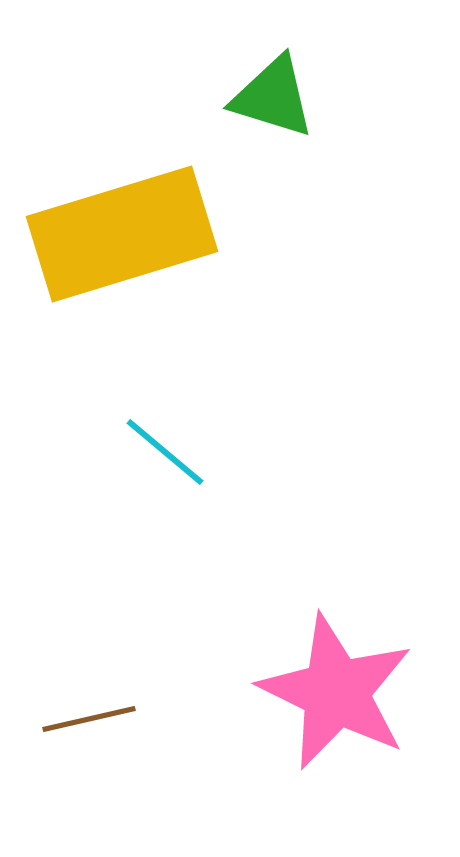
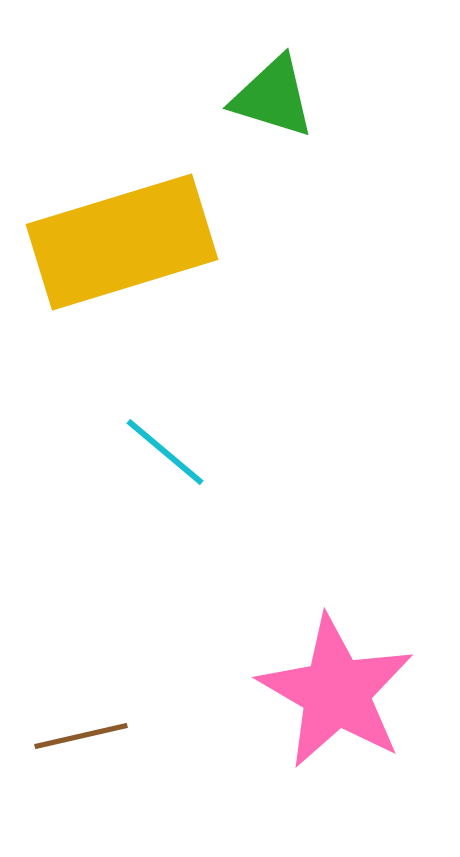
yellow rectangle: moved 8 px down
pink star: rotated 4 degrees clockwise
brown line: moved 8 px left, 17 px down
